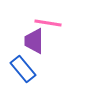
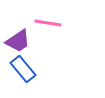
purple trapezoid: moved 16 px left; rotated 124 degrees counterclockwise
